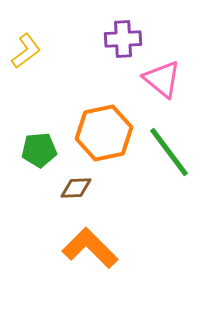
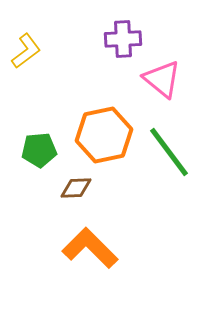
orange hexagon: moved 2 px down
